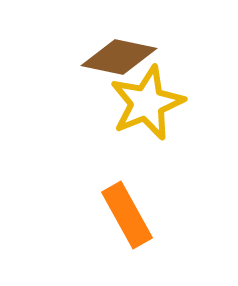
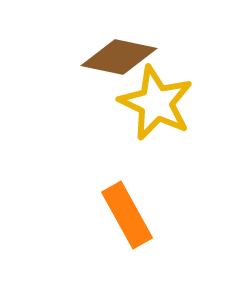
yellow star: moved 9 px right; rotated 24 degrees counterclockwise
